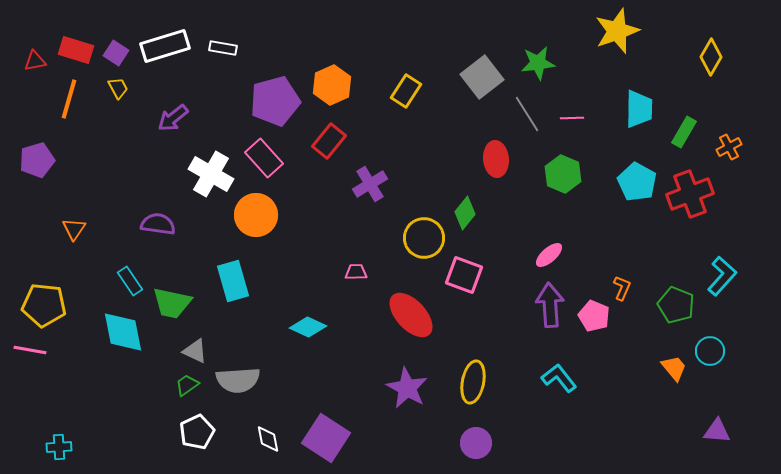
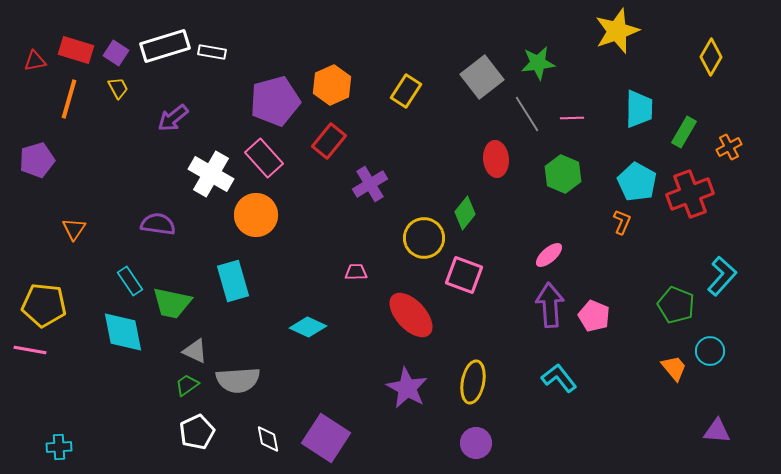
white rectangle at (223, 48): moved 11 px left, 4 px down
orange L-shape at (622, 288): moved 66 px up
